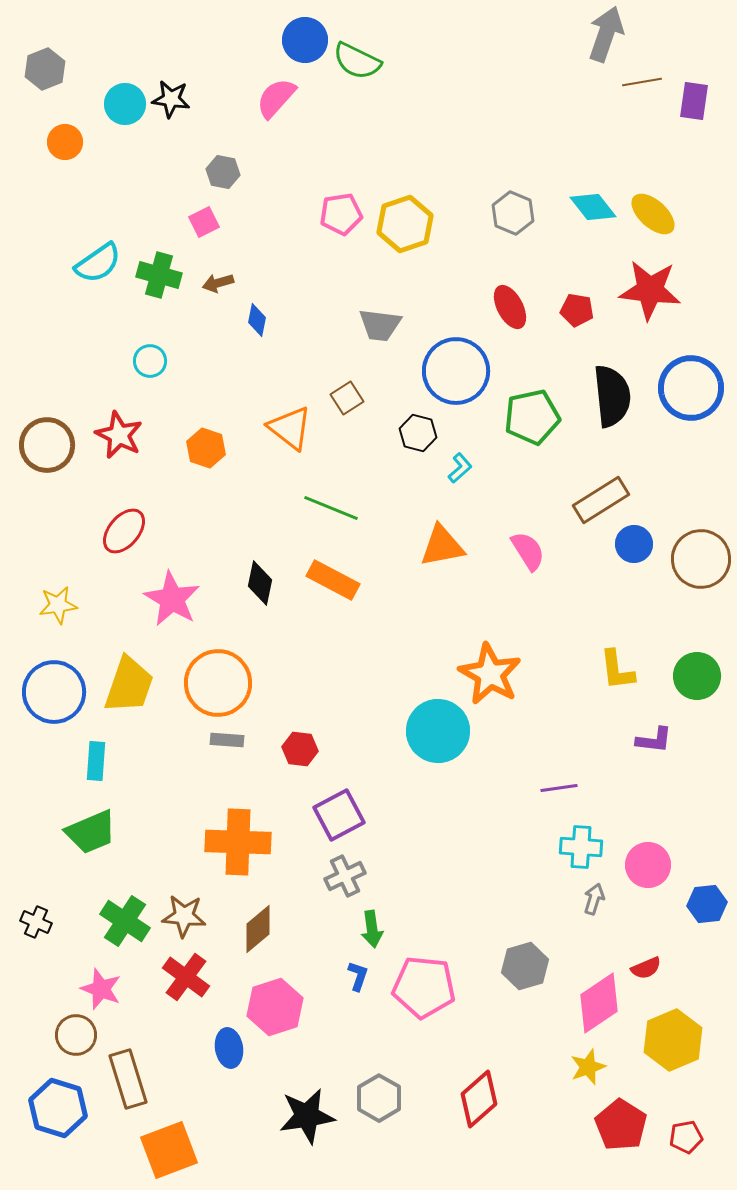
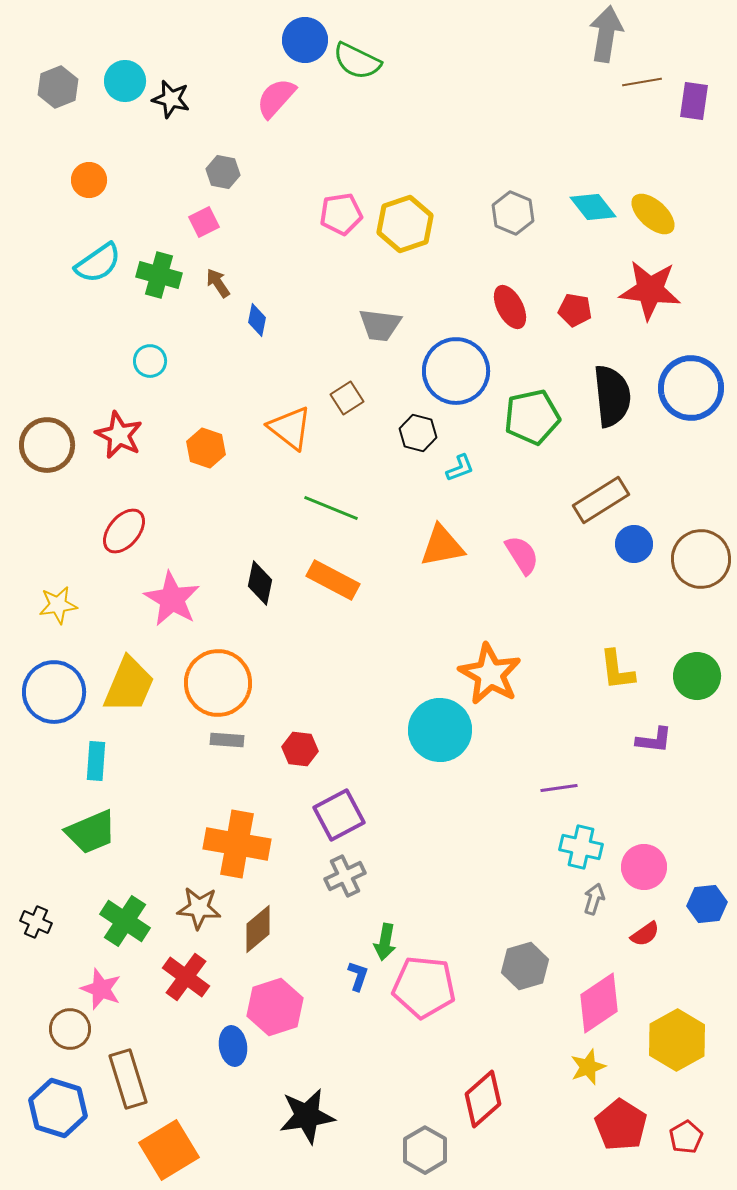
gray arrow at (606, 34): rotated 10 degrees counterclockwise
gray hexagon at (45, 69): moved 13 px right, 18 px down
black star at (171, 99): rotated 6 degrees clockwise
cyan circle at (125, 104): moved 23 px up
orange circle at (65, 142): moved 24 px right, 38 px down
brown arrow at (218, 283): rotated 72 degrees clockwise
red pentagon at (577, 310): moved 2 px left
cyan L-shape at (460, 468): rotated 20 degrees clockwise
pink semicircle at (528, 551): moved 6 px left, 4 px down
yellow trapezoid at (129, 685): rotated 4 degrees clockwise
cyan circle at (438, 731): moved 2 px right, 1 px up
orange cross at (238, 842): moved 1 px left, 2 px down; rotated 8 degrees clockwise
cyan cross at (581, 847): rotated 9 degrees clockwise
pink circle at (648, 865): moved 4 px left, 2 px down
brown star at (184, 916): moved 15 px right, 8 px up
green arrow at (372, 929): moved 13 px right, 13 px down; rotated 18 degrees clockwise
red semicircle at (646, 968): moved 1 px left, 34 px up; rotated 12 degrees counterclockwise
brown circle at (76, 1035): moved 6 px left, 6 px up
yellow hexagon at (673, 1040): moved 4 px right; rotated 6 degrees counterclockwise
blue ellipse at (229, 1048): moved 4 px right, 2 px up
gray hexagon at (379, 1098): moved 46 px right, 52 px down
red diamond at (479, 1099): moved 4 px right
red pentagon at (686, 1137): rotated 20 degrees counterclockwise
orange square at (169, 1150): rotated 10 degrees counterclockwise
